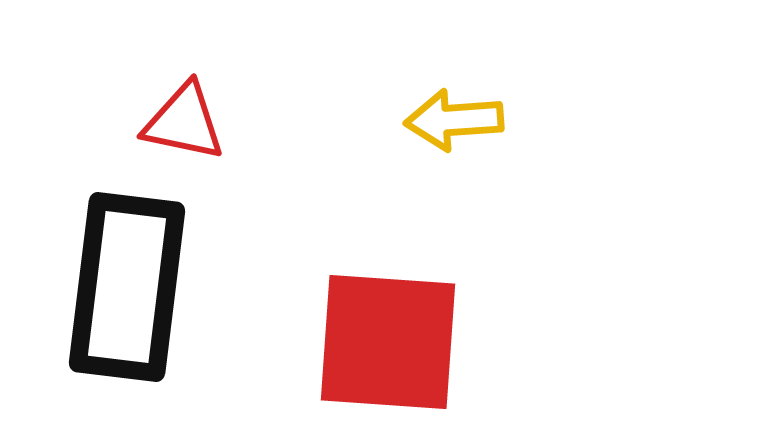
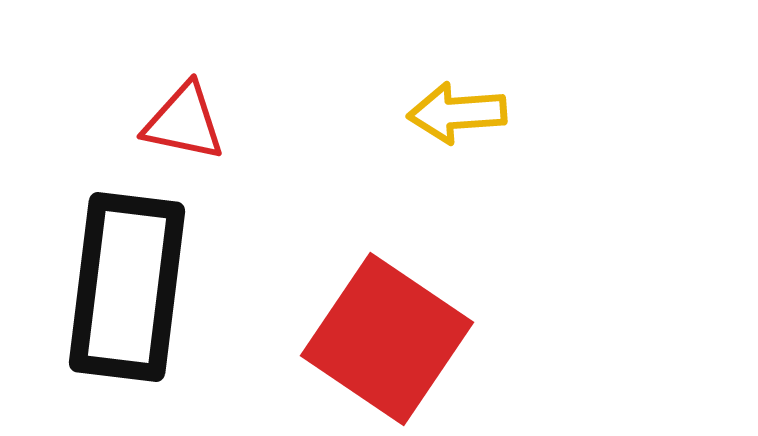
yellow arrow: moved 3 px right, 7 px up
red square: moved 1 px left, 3 px up; rotated 30 degrees clockwise
